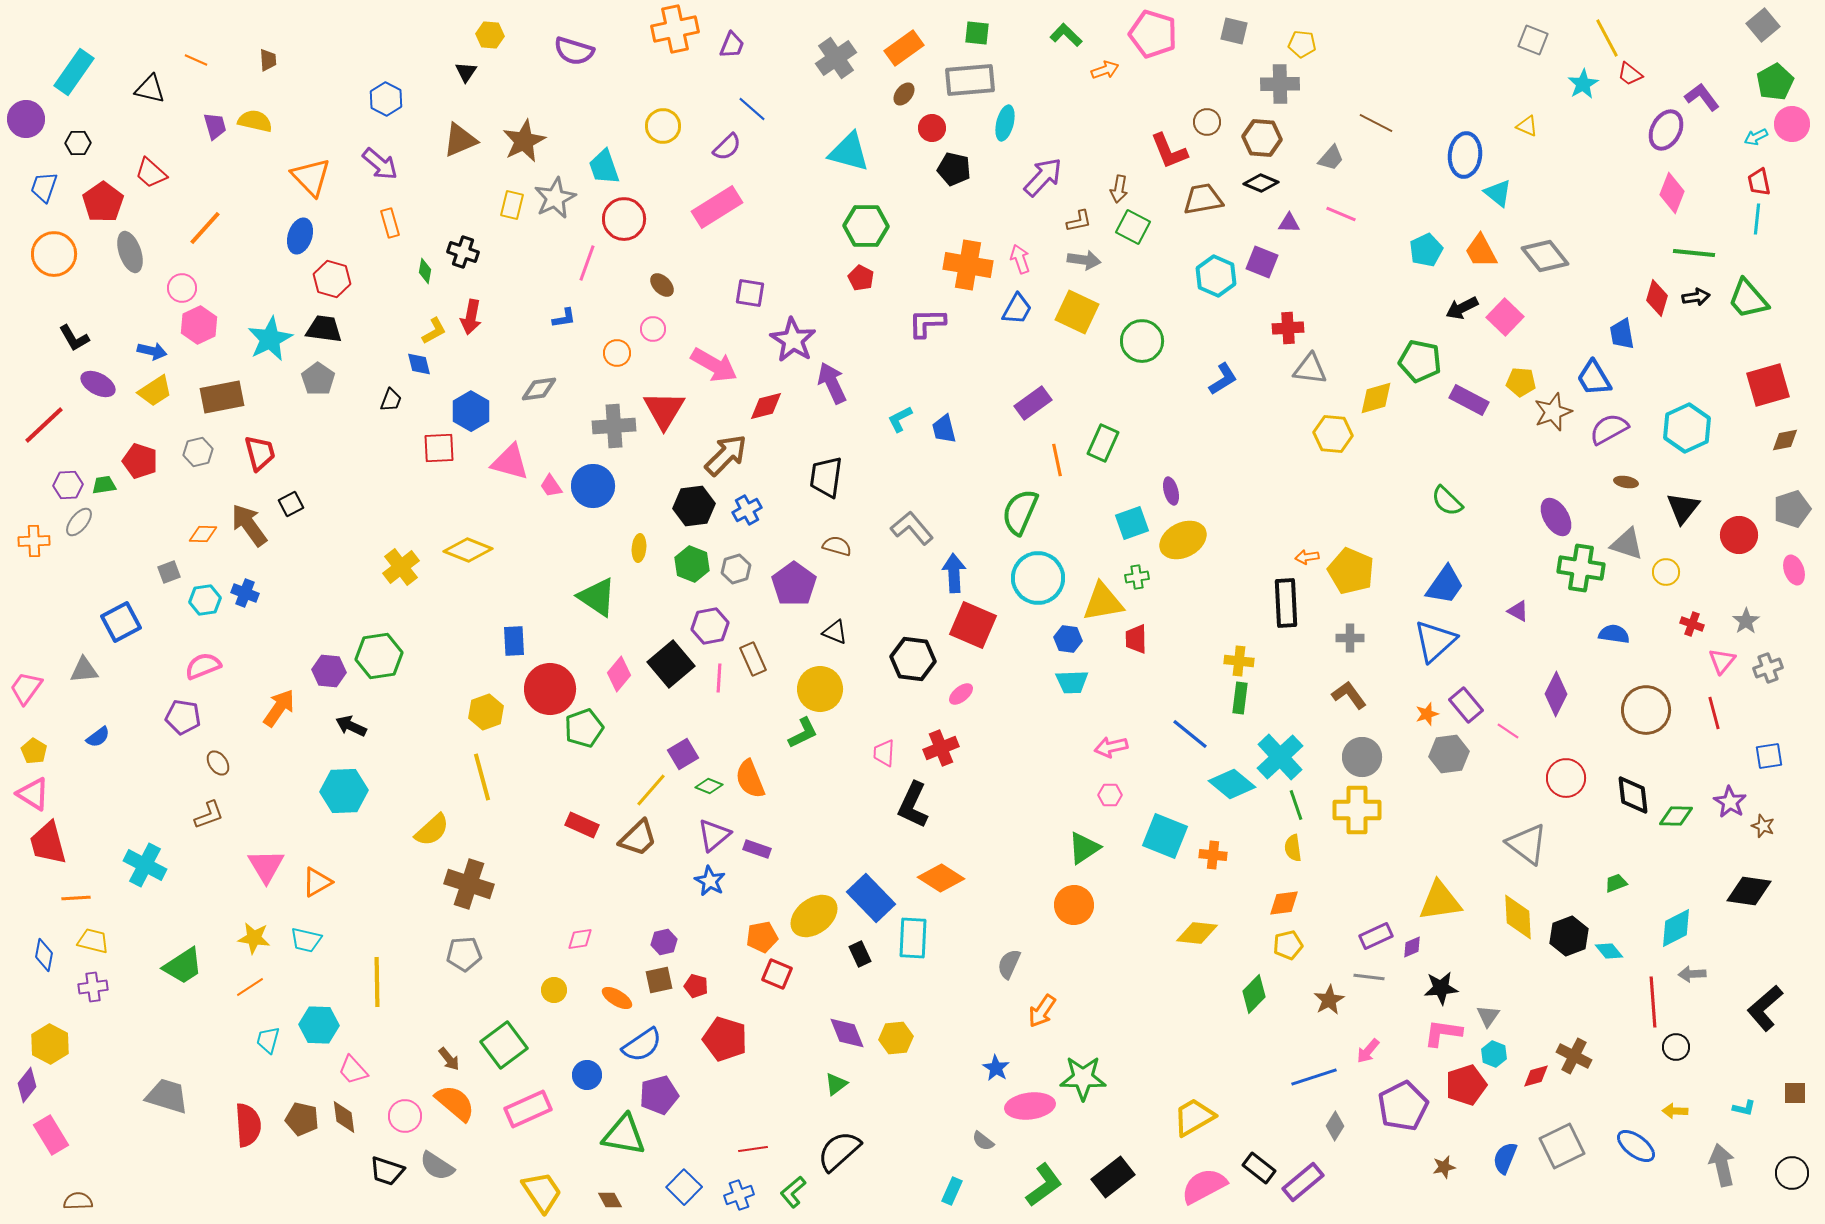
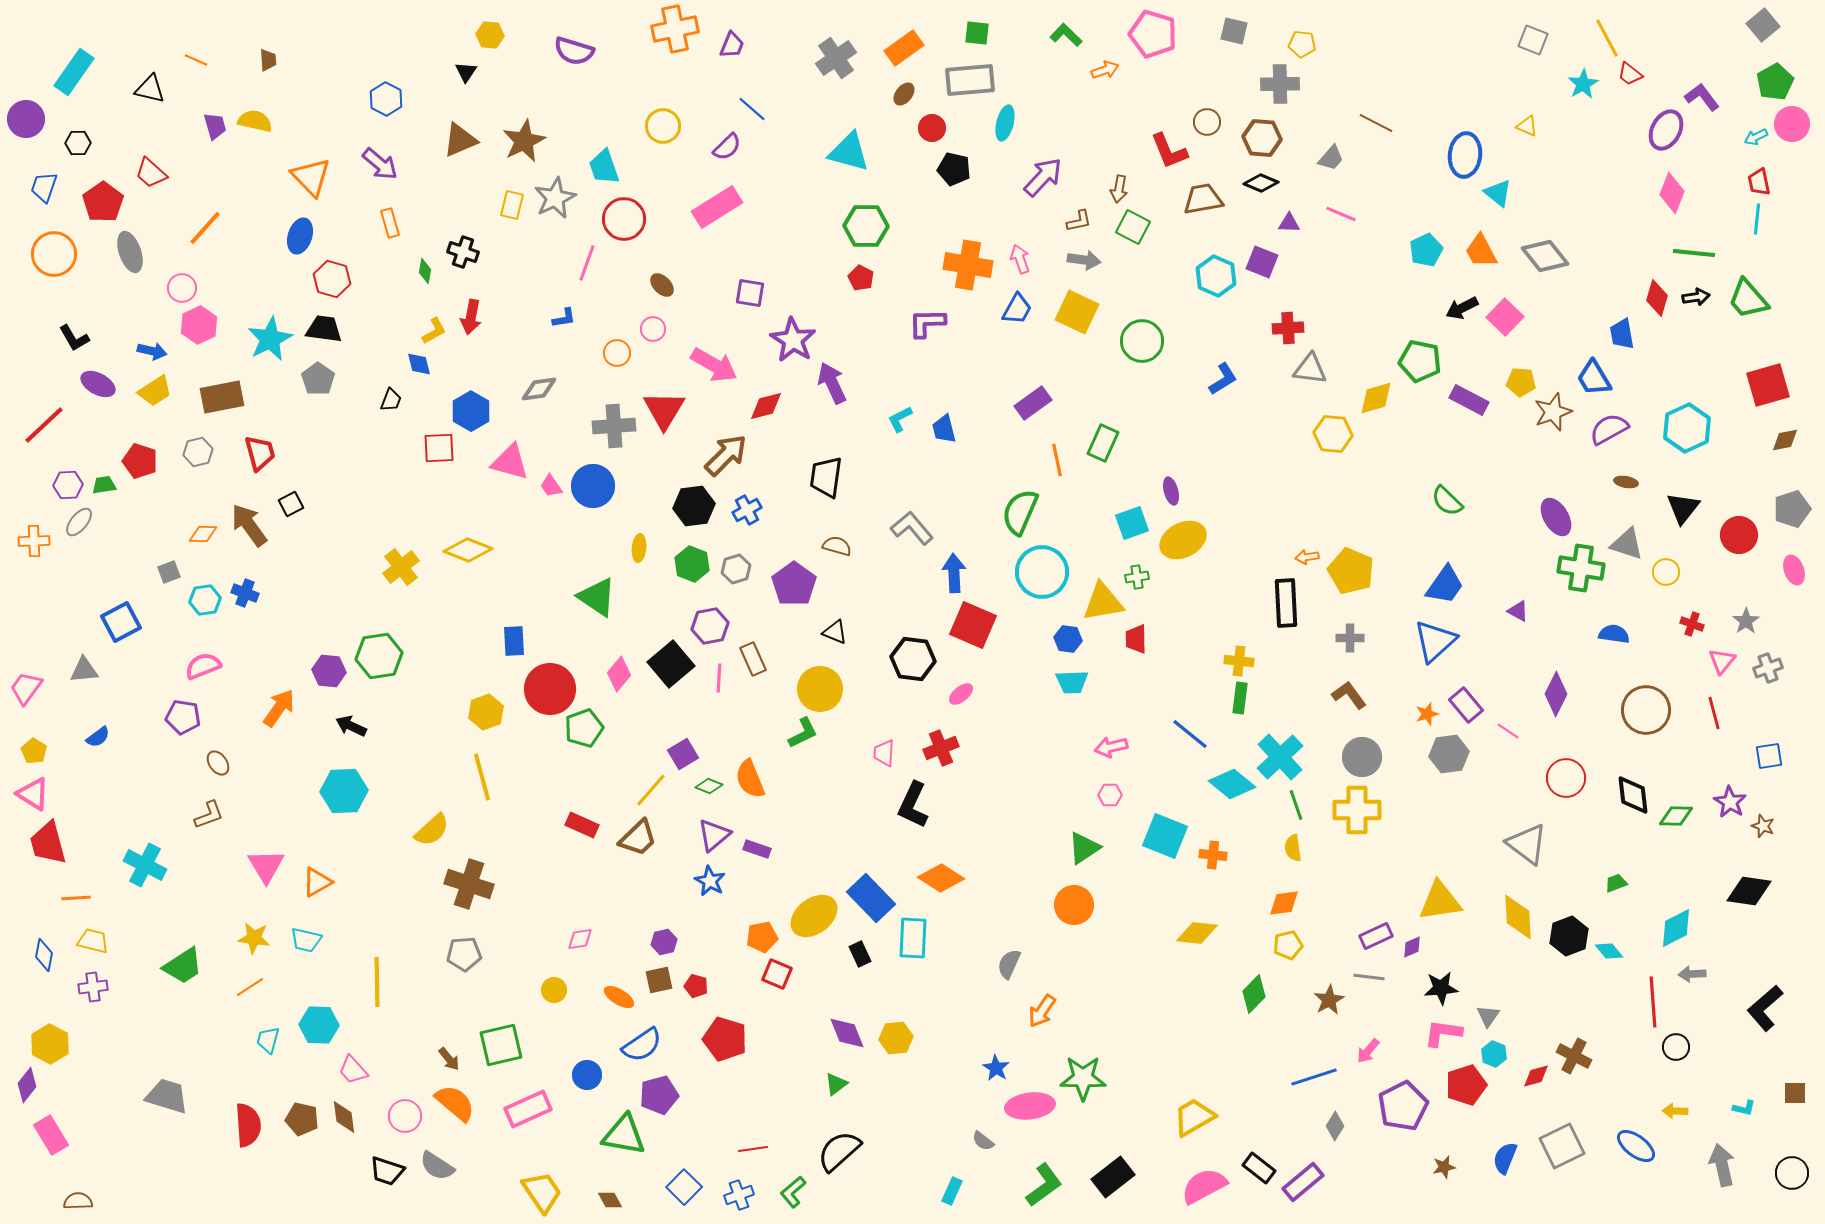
cyan circle at (1038, 578): moved 4 px right, 6 px up
orange ellipse at (617, 998): moved 2 px right, 1 px up
green square at (504, 1045): moved 3 px left; rotated 24 degrees clockwise
